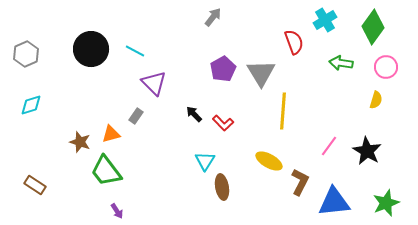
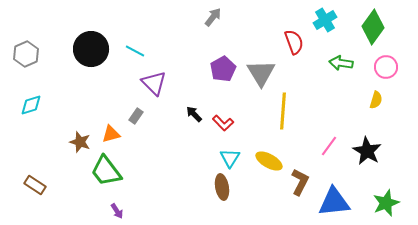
cyan triangle: moved 25 px right, 3 px up
